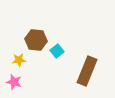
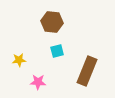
brown hexagon: moved 16 px right, 18 px up
cyan square: rotated 24 degrees clockwise
pink star: moved 24 px right; rotated 14 degrees counterclockwise
